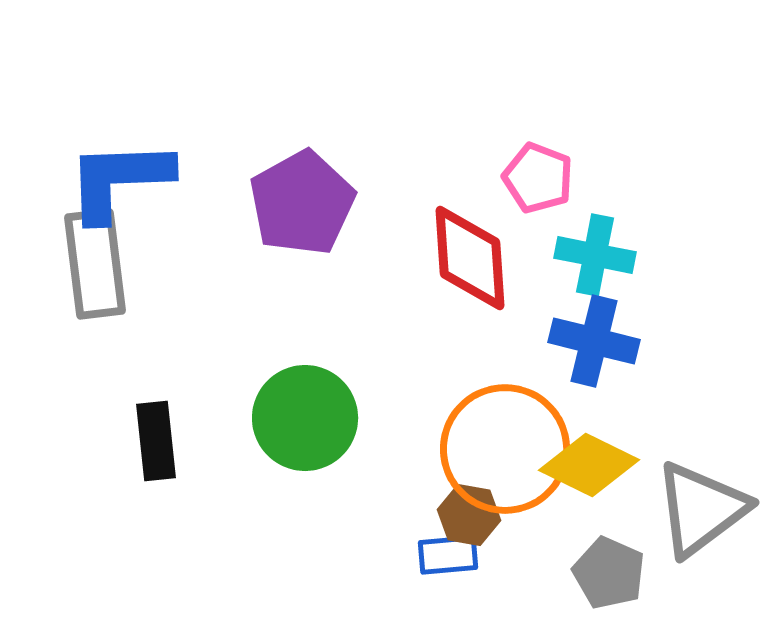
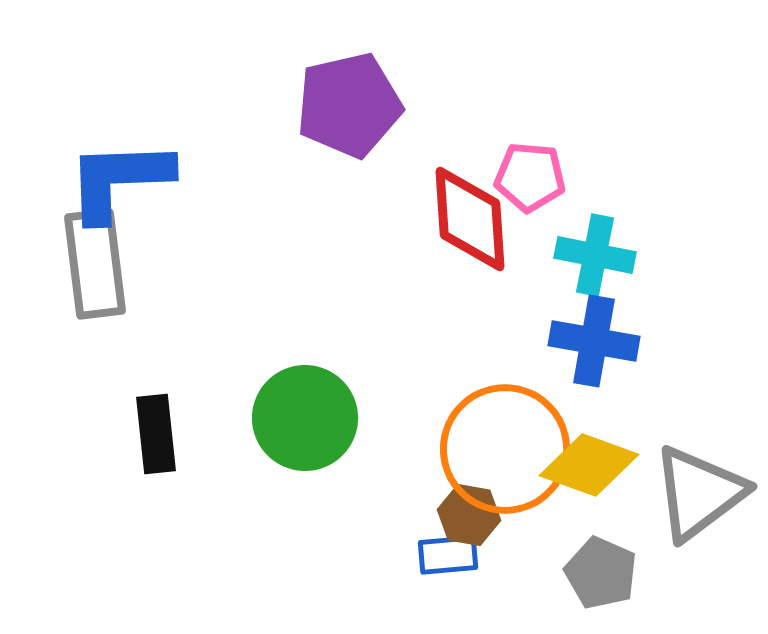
pink pentagon: moved 8 px left, 1 px up; rotated 16 degrees counterclockwise
purple pentagon: moved 47 px right, 98 px up; rotated 16 degrees clockwise
red diamond: moved 39 px up
blue cross: rotated 4 degrees counterclockwise
black rectangle: moved 7 px up
yellow diamond: rotated 6 degrees counterclockwise
gray triangle: moved 2 px left, 16 px up
gray pentagon: moved 8 px left
